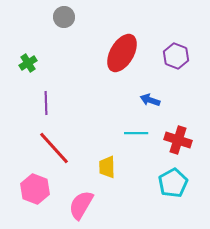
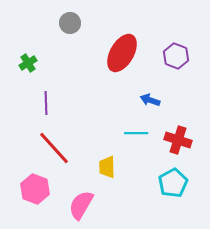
gray circle: moved 6 px right, 6 px down
